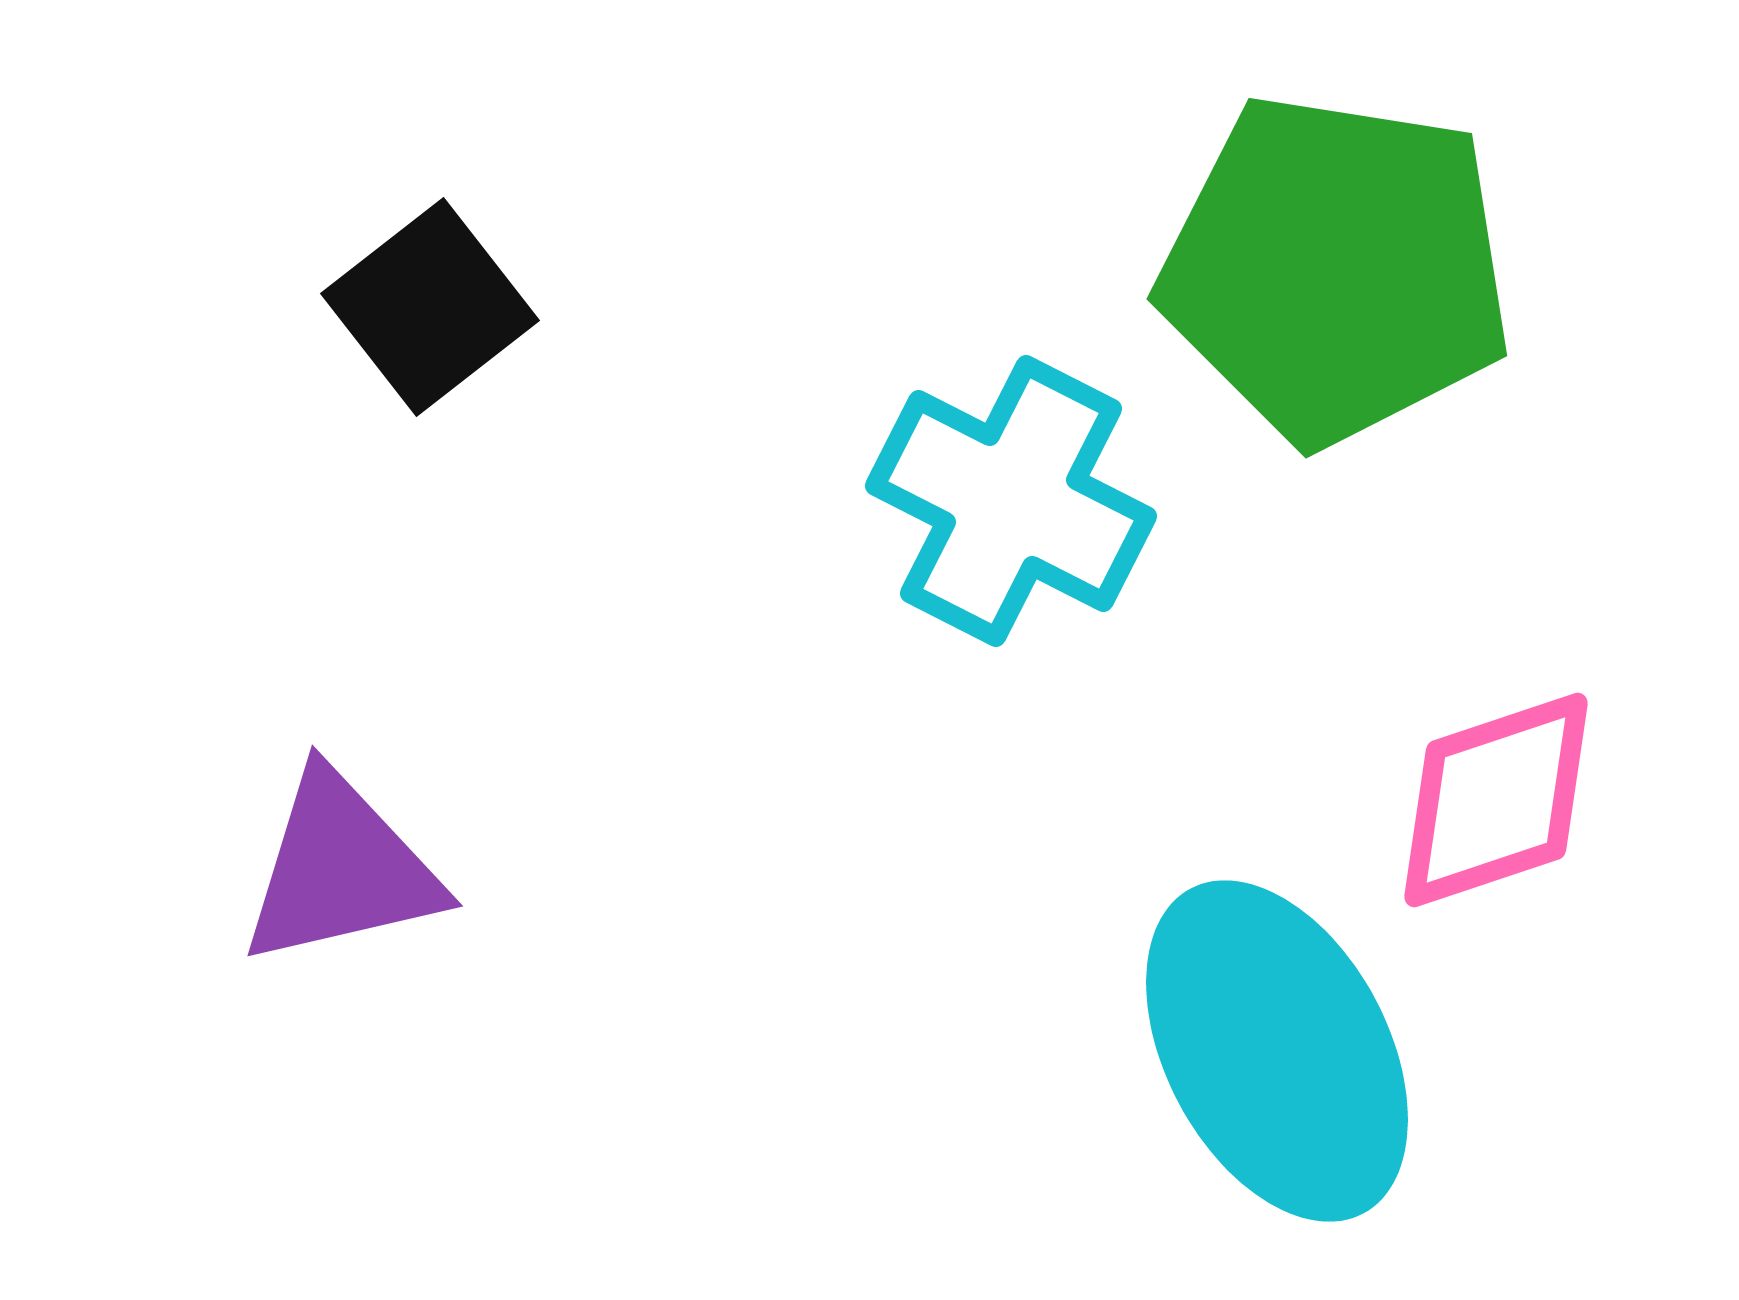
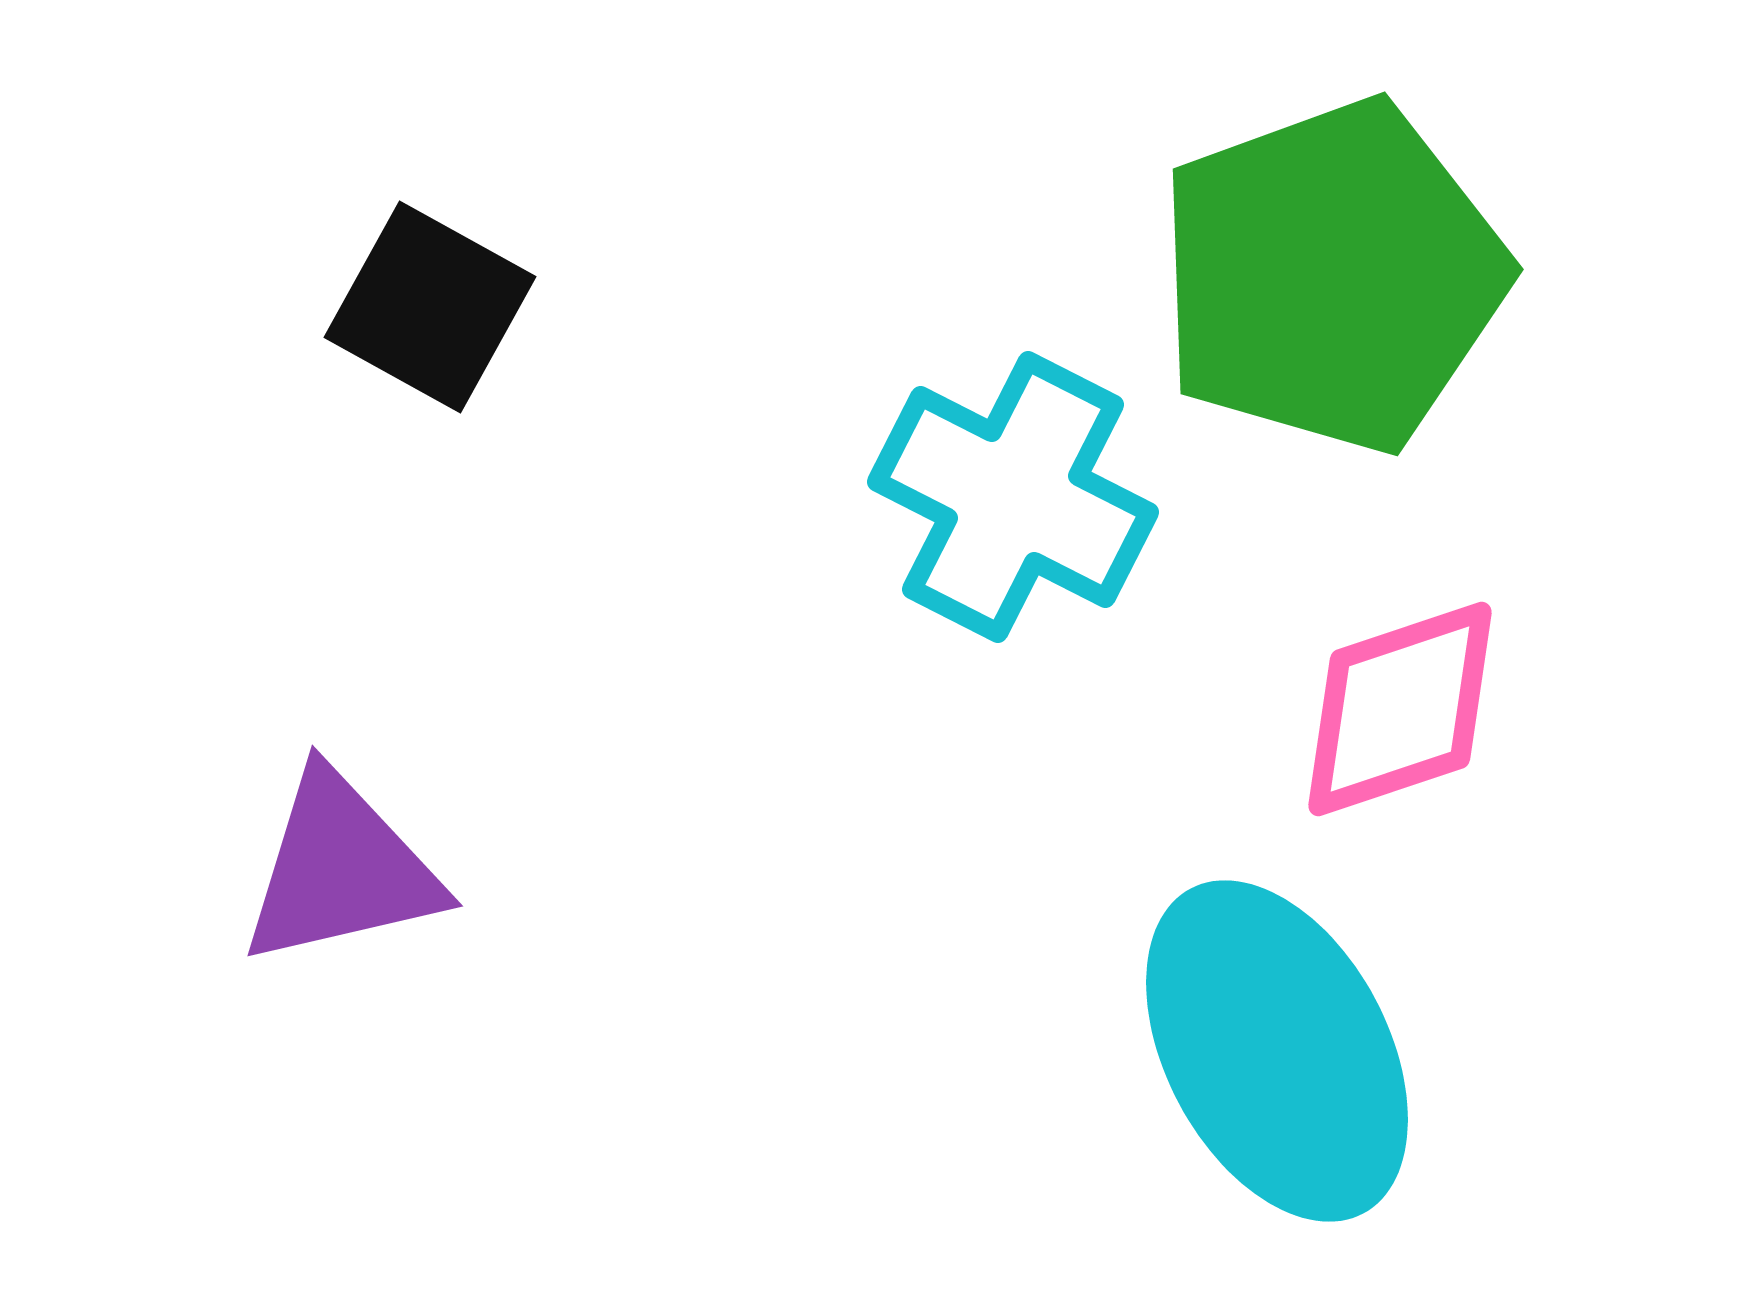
green pentagon: moved 4 px left, 7 px down; rotated 29 degrees counterclockwise
black square: rotated 23 degrees counterclockwise
cyan cross: moved 2 px right, 4 px up
pink diamond: moved 96 px left, 91 px up
